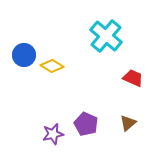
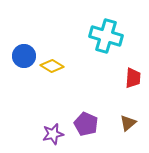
cyan cross: rotated 24 degrees counterclockwise
blue circle: moved 1 px down
red trapezoid: rotated 70 degrees clockwise
